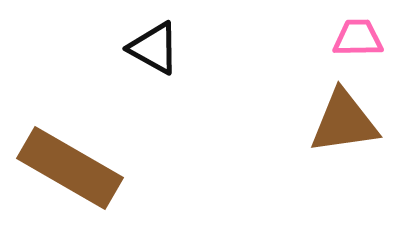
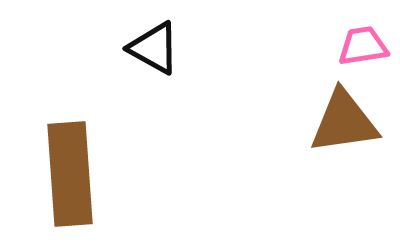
pink trapezoid: moved 5 px right, 8 px down; rotated 8 degrees counterclockwise
brown rectangle: moved 6 px down; rotated 56 degrees clockwise
